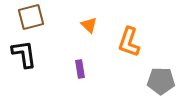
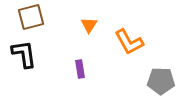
orange triangle: rotated 18 degrees clockwise
orange L-shape: rotated 48 degrees counterclockwise
